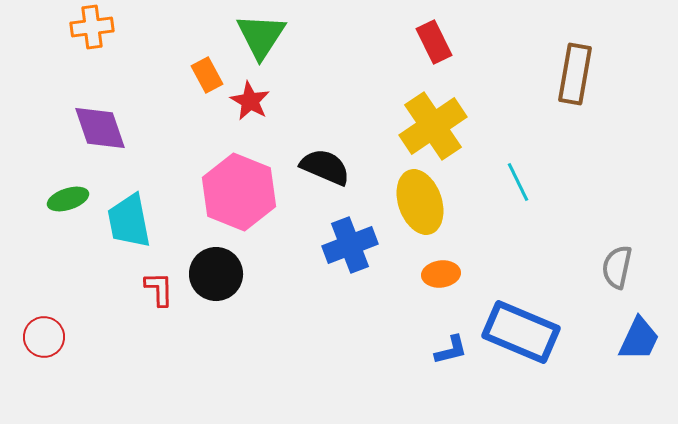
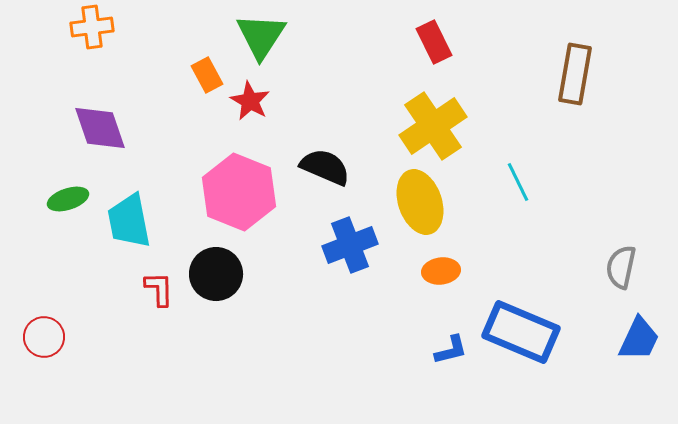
gray semicircle: moved 4 px right
orange ellipse: moved 3 px up
